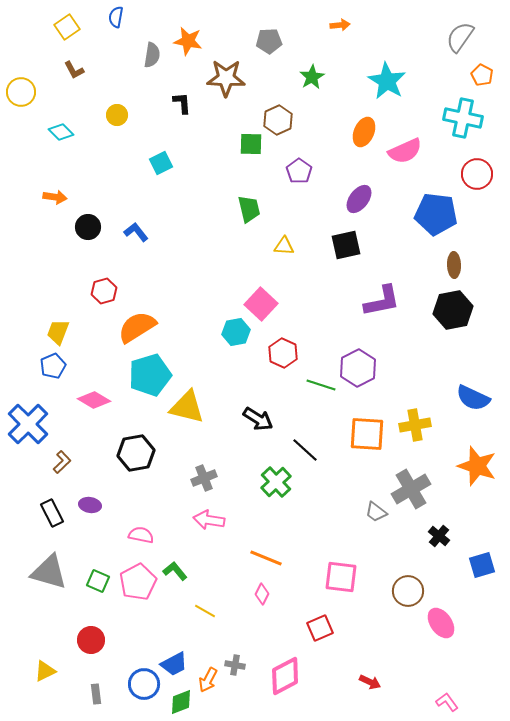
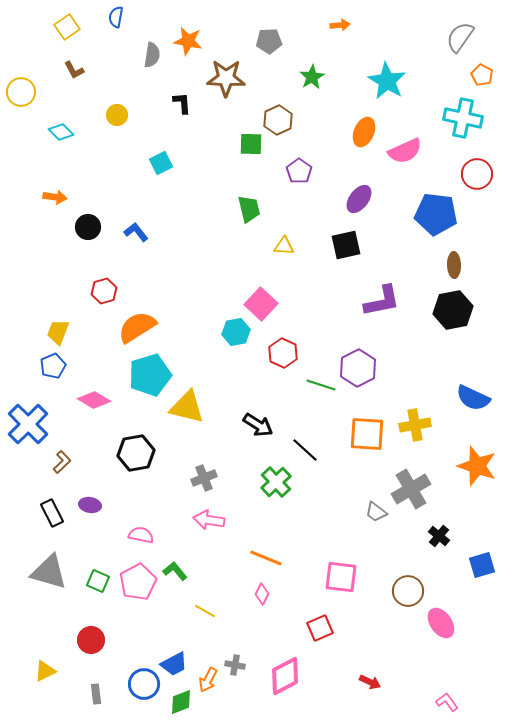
black arrow at (258, 419): moved 6 px down
